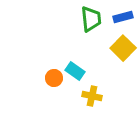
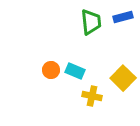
green trapezoid: moved 3 px down
yellow square: moved 30 px down
cyan rectangle: rotated 12 degrees counterclockwise
orange circle: moved 3 px left, 8 px up
